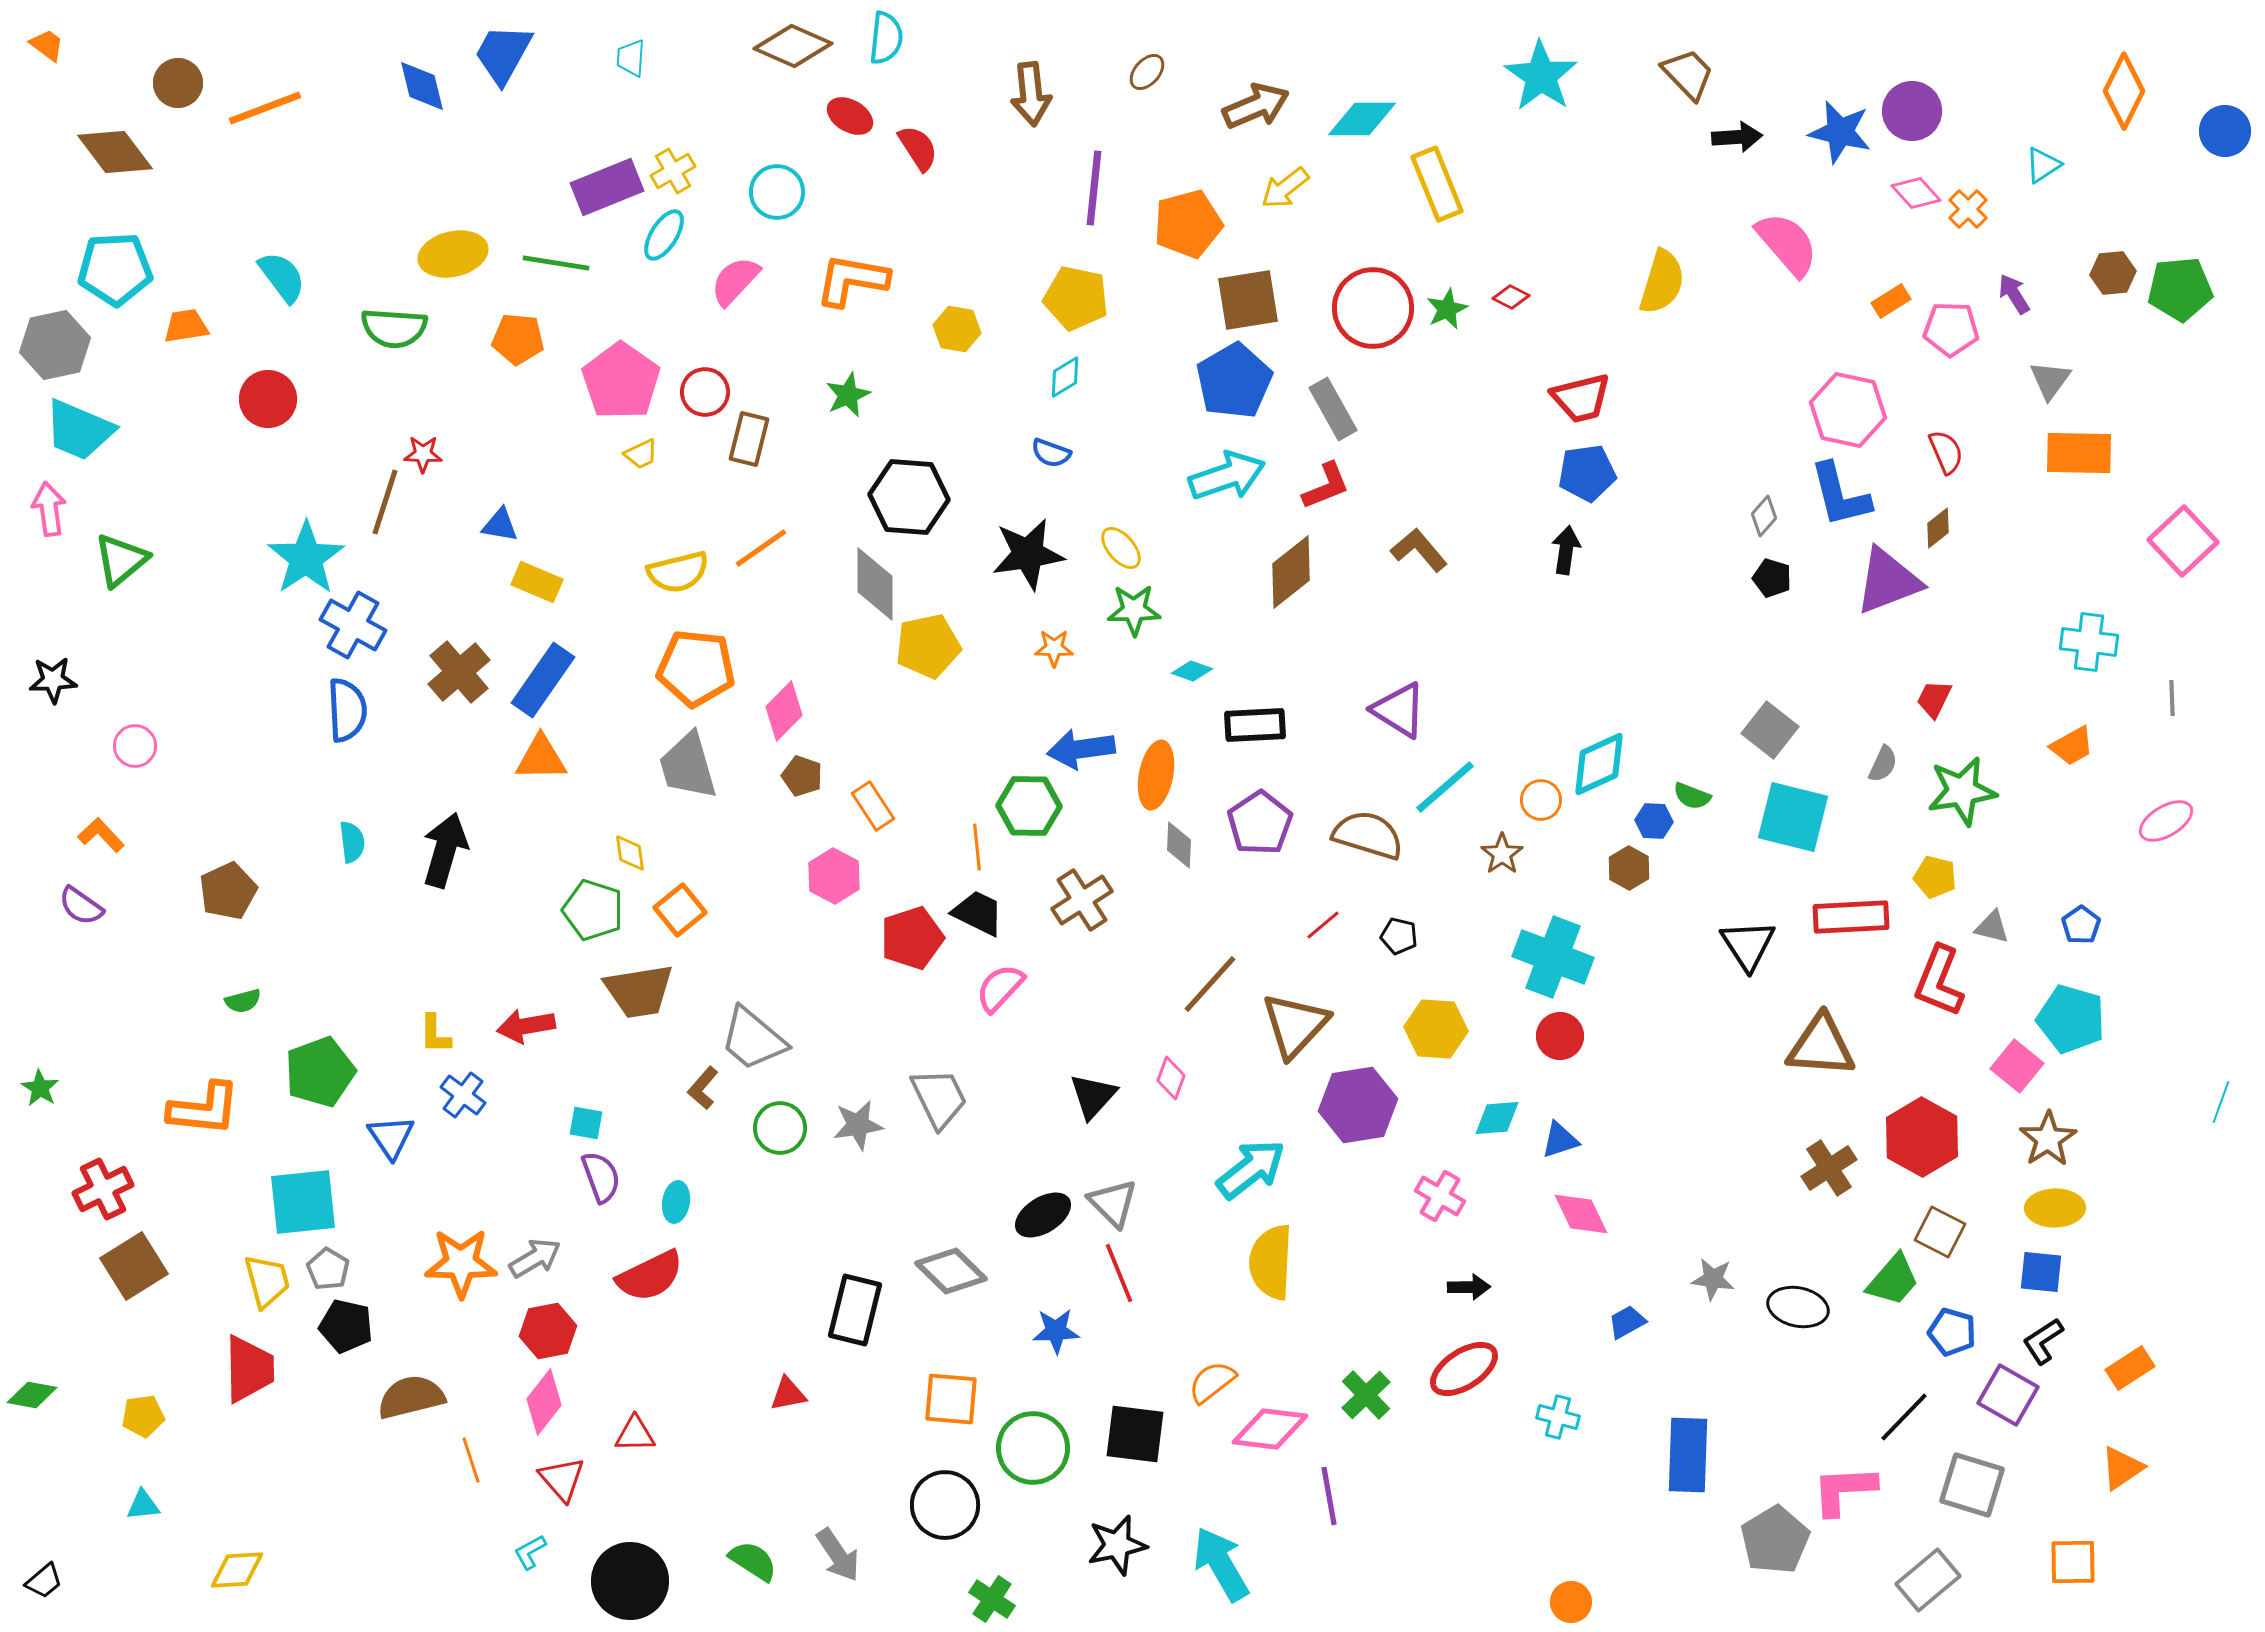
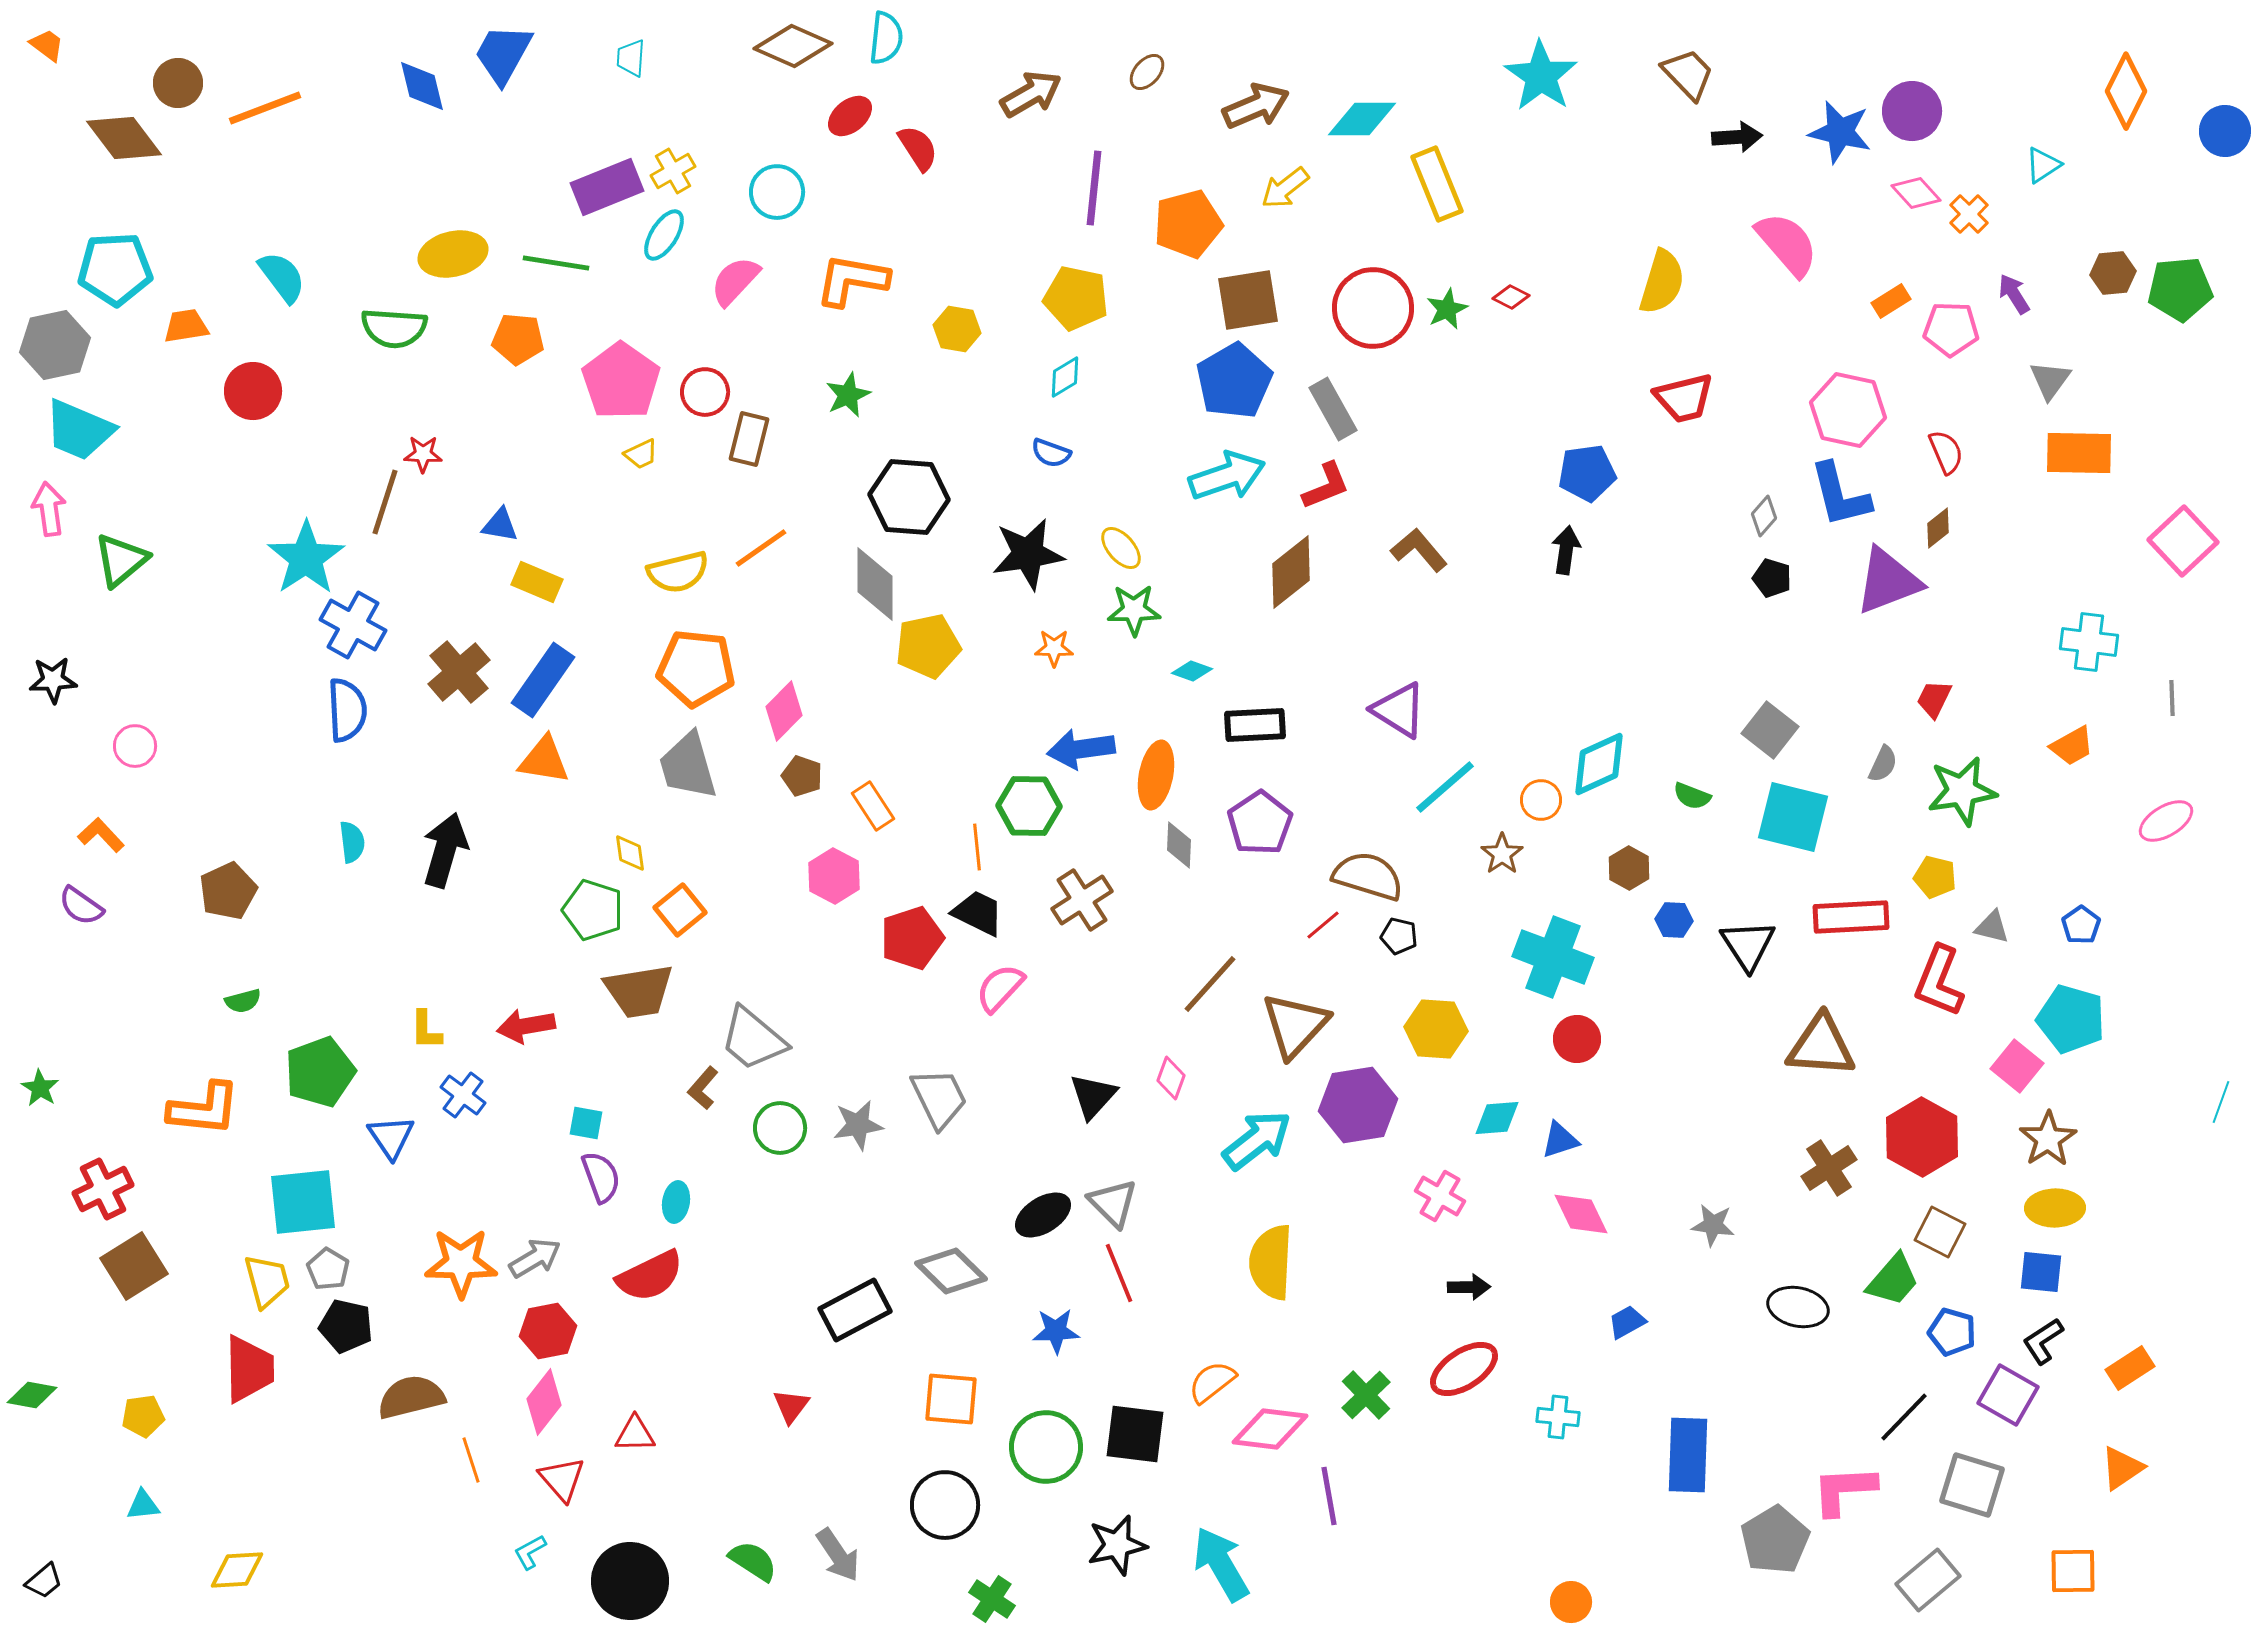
orange diamond at (2124, 91): moved 2 px right
brown arrow at (1031, 94): rotated 114 degrees counterclockwise
red ellipse at (850, 116): rotated 69 degrees counterclockwise
brown diamond at (115, 152): moved 9 px right, 14 px up
orange cross at (1968, 209): moved 1 px right, 5 px down
red trapezoid at (1581, 398): moved 103 px right
red circle at (268, 399): moved 15 px left, 8 px up
orange triangle at (541, 758): moved 3 px right, 2 px down; rotated 10 degrees clockwise
blue hexagon at (1654, 821): moved 20 px right, 99 px down
brown semicircle at (1368, 835): moved 41 px down
yellow L-shape at (435, 1034): moved 9 px left, 4 px up
red circle at (1560, 1036): moved 17 px right, 3 px down
cyan arrow at (1251, 1169): moved 6 px right, 29 px up
gray star at (1713, 1279): moved 54 px up
black rectangle at (855, 1310): rotated 48 degrees clockwise
red triangle at (788, 1394): moved 3 px right, 12 px down; rotated 42 degrees counterclockwise
cyan cross at (1558, 1417): rotated 9 degrees counterclockwise
green circle at (1033, 1448): moved 13 px right, 1 px up
orange square at (2073, 1562): moved 9 px down
